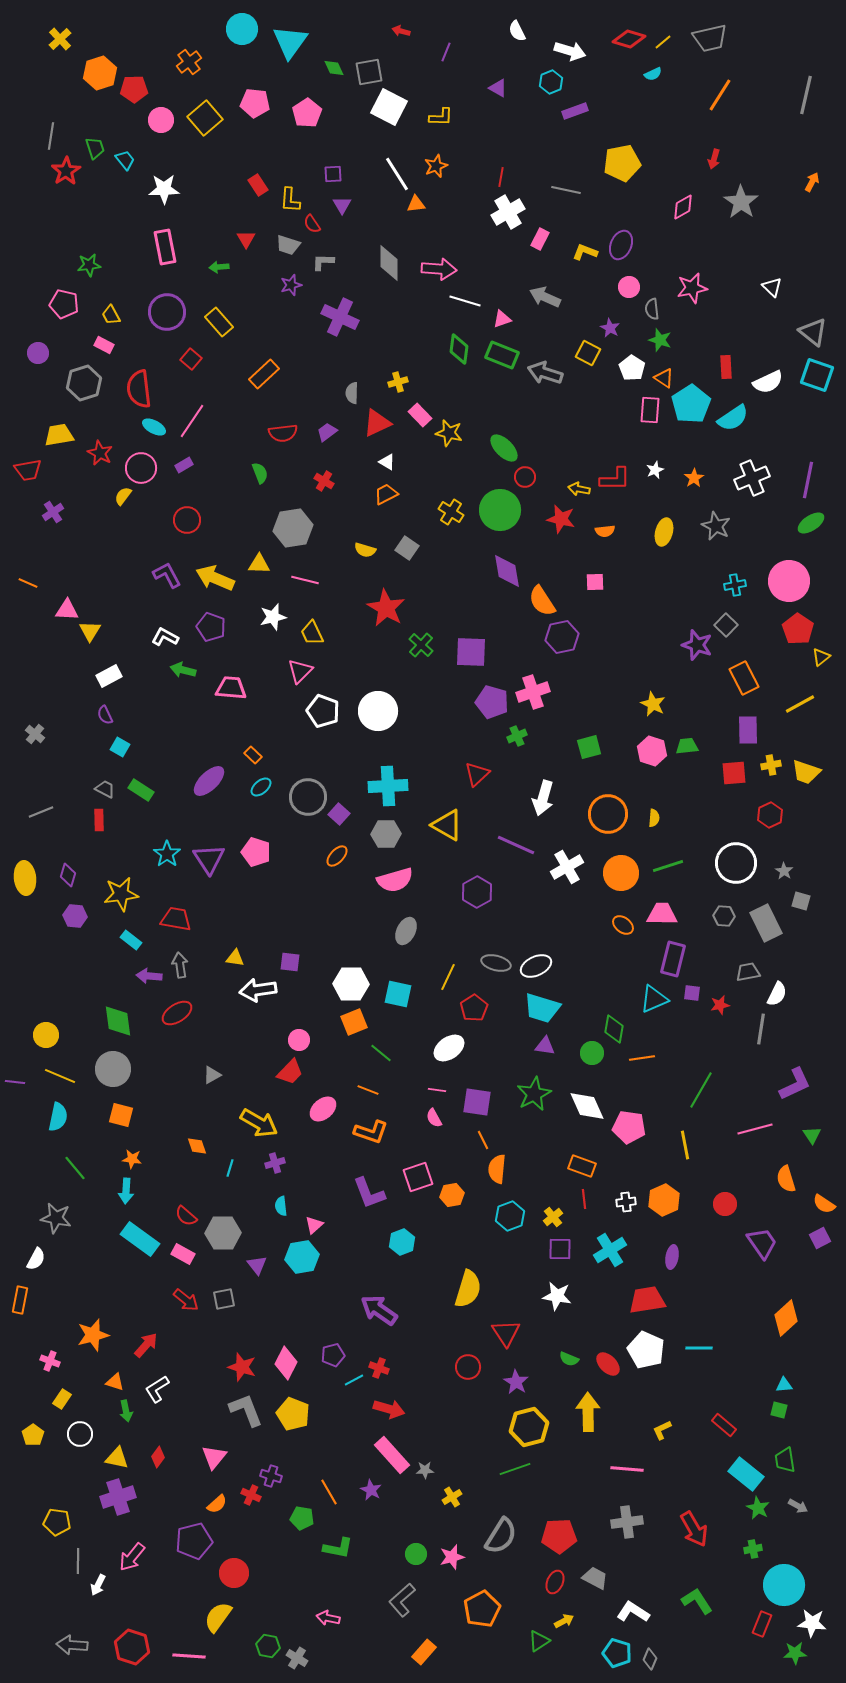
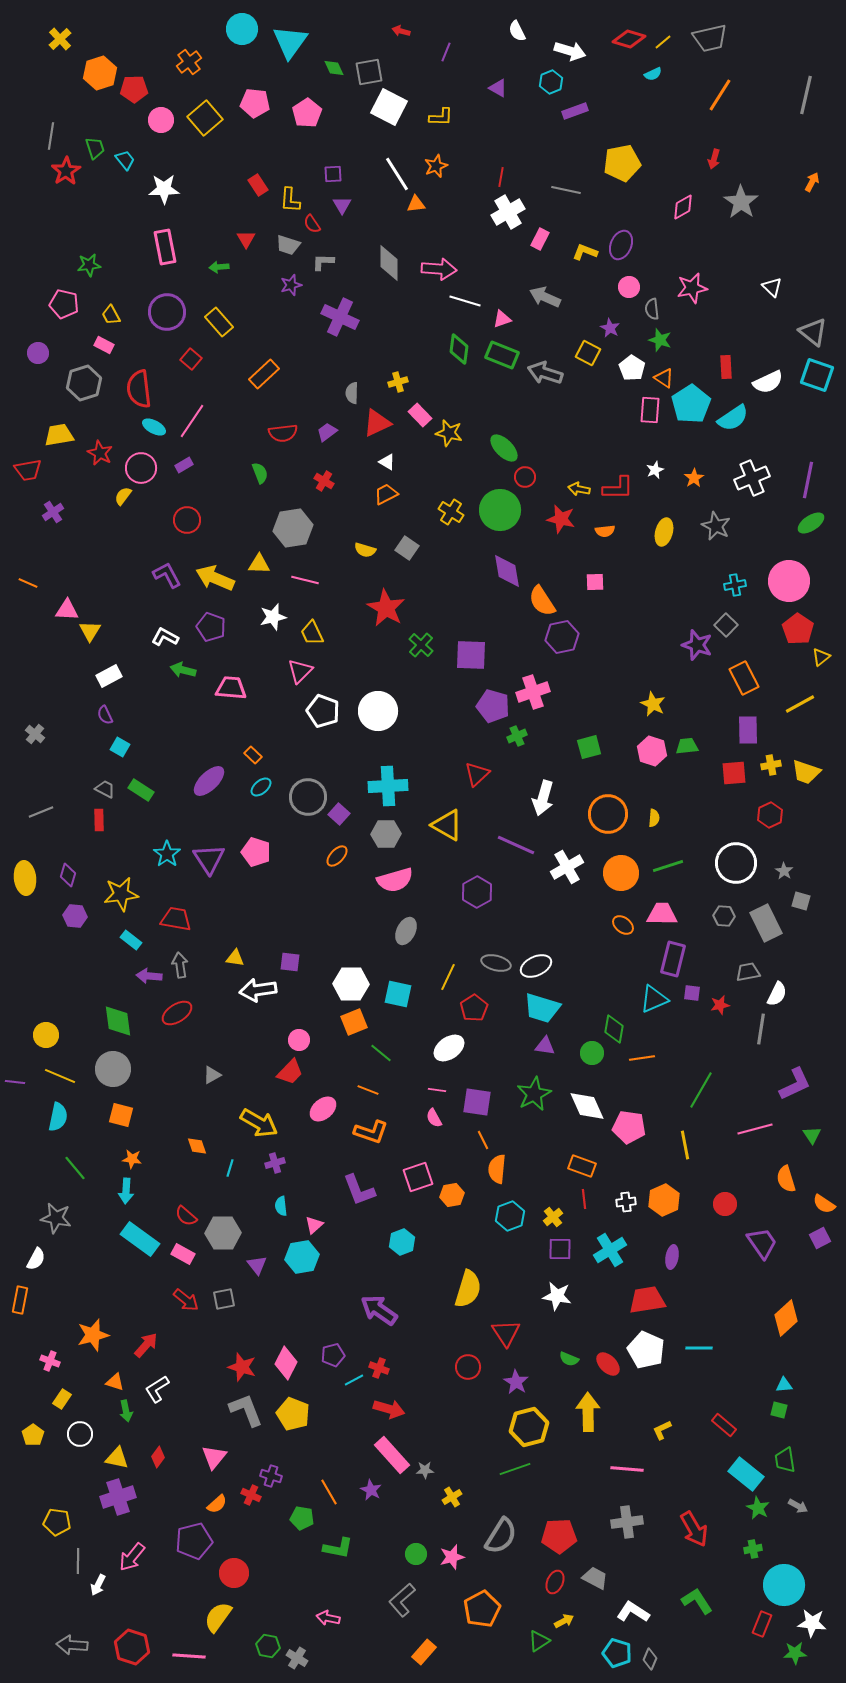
red L-shape at (615, 479): moved 3 px right, 9 px down
purple square at (471, 652): moved 3 px down
purple pentagon at (492, 702): moved 1 px right, 4 px down
purple L-shape at (369, 1193): moved 10 px left, 3 px up
